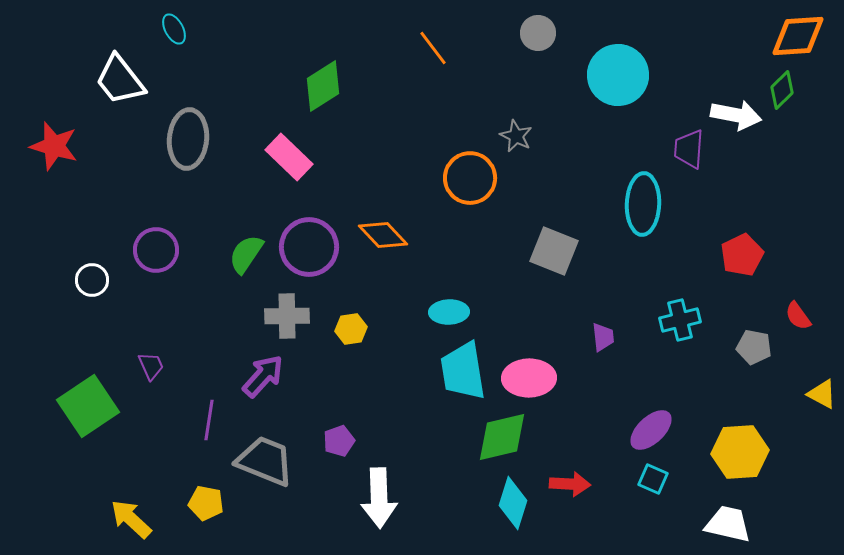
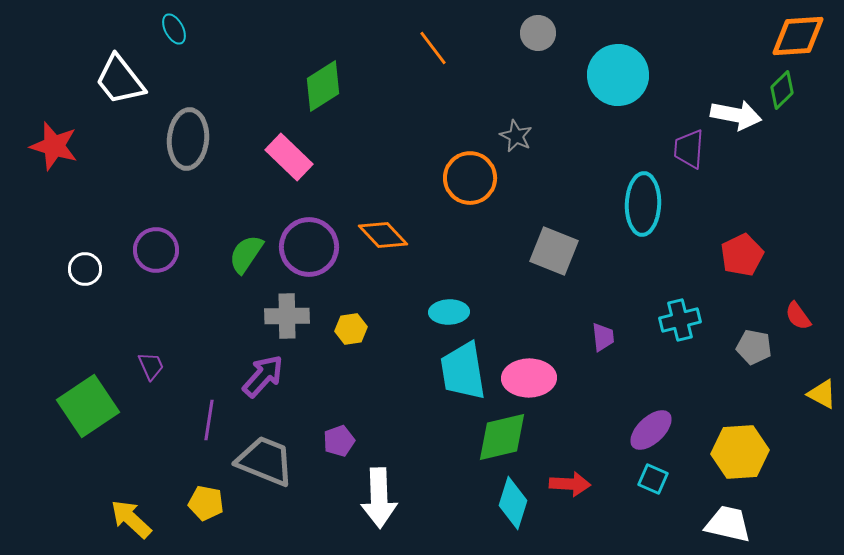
white circle at (92, 280): moved 7 px left, 11 px up
